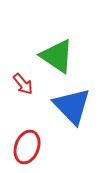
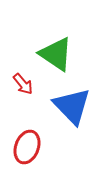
green triangle: moved 1 px left, 2 px up
